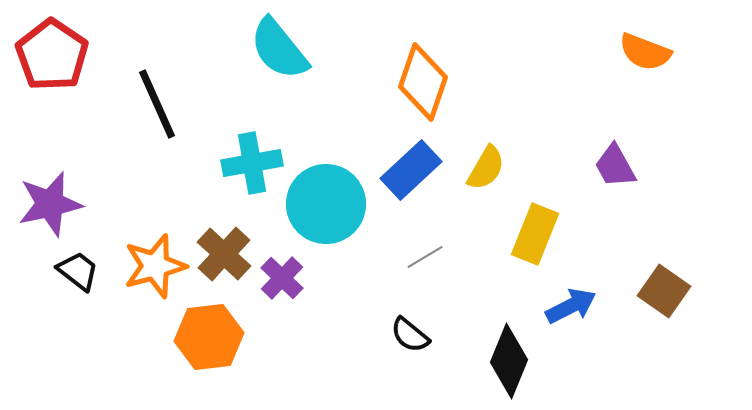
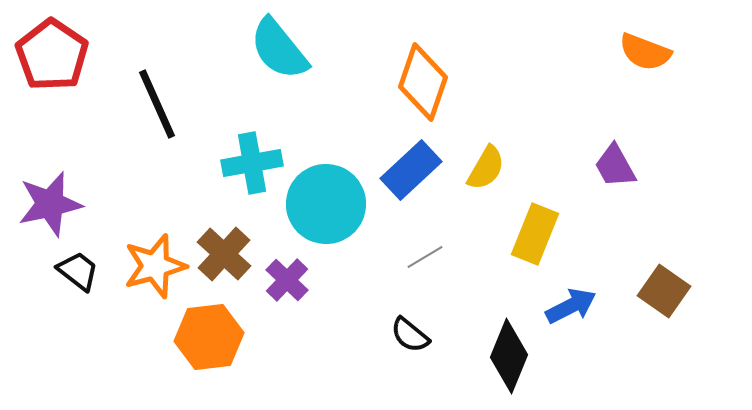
purple cross: moved 5 px right, 2 px down
black diamond: moved 5 px up
